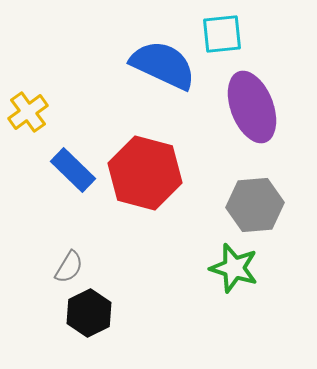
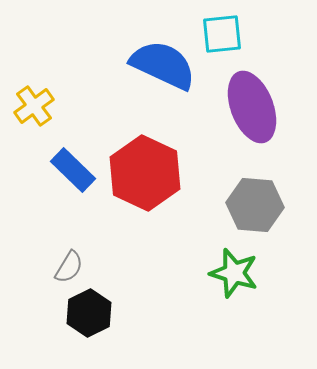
yellow cross: moved 6 px right, 6 px up
red hexagon: rotated 10 degrees clockwise
gray hexagon: rotated 10 degrees clockwise
green star: moved 5 px down
